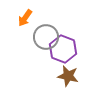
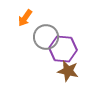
purple hexagon: rotated 16 degrees counterclockwise
brown star: moved 5 px up
